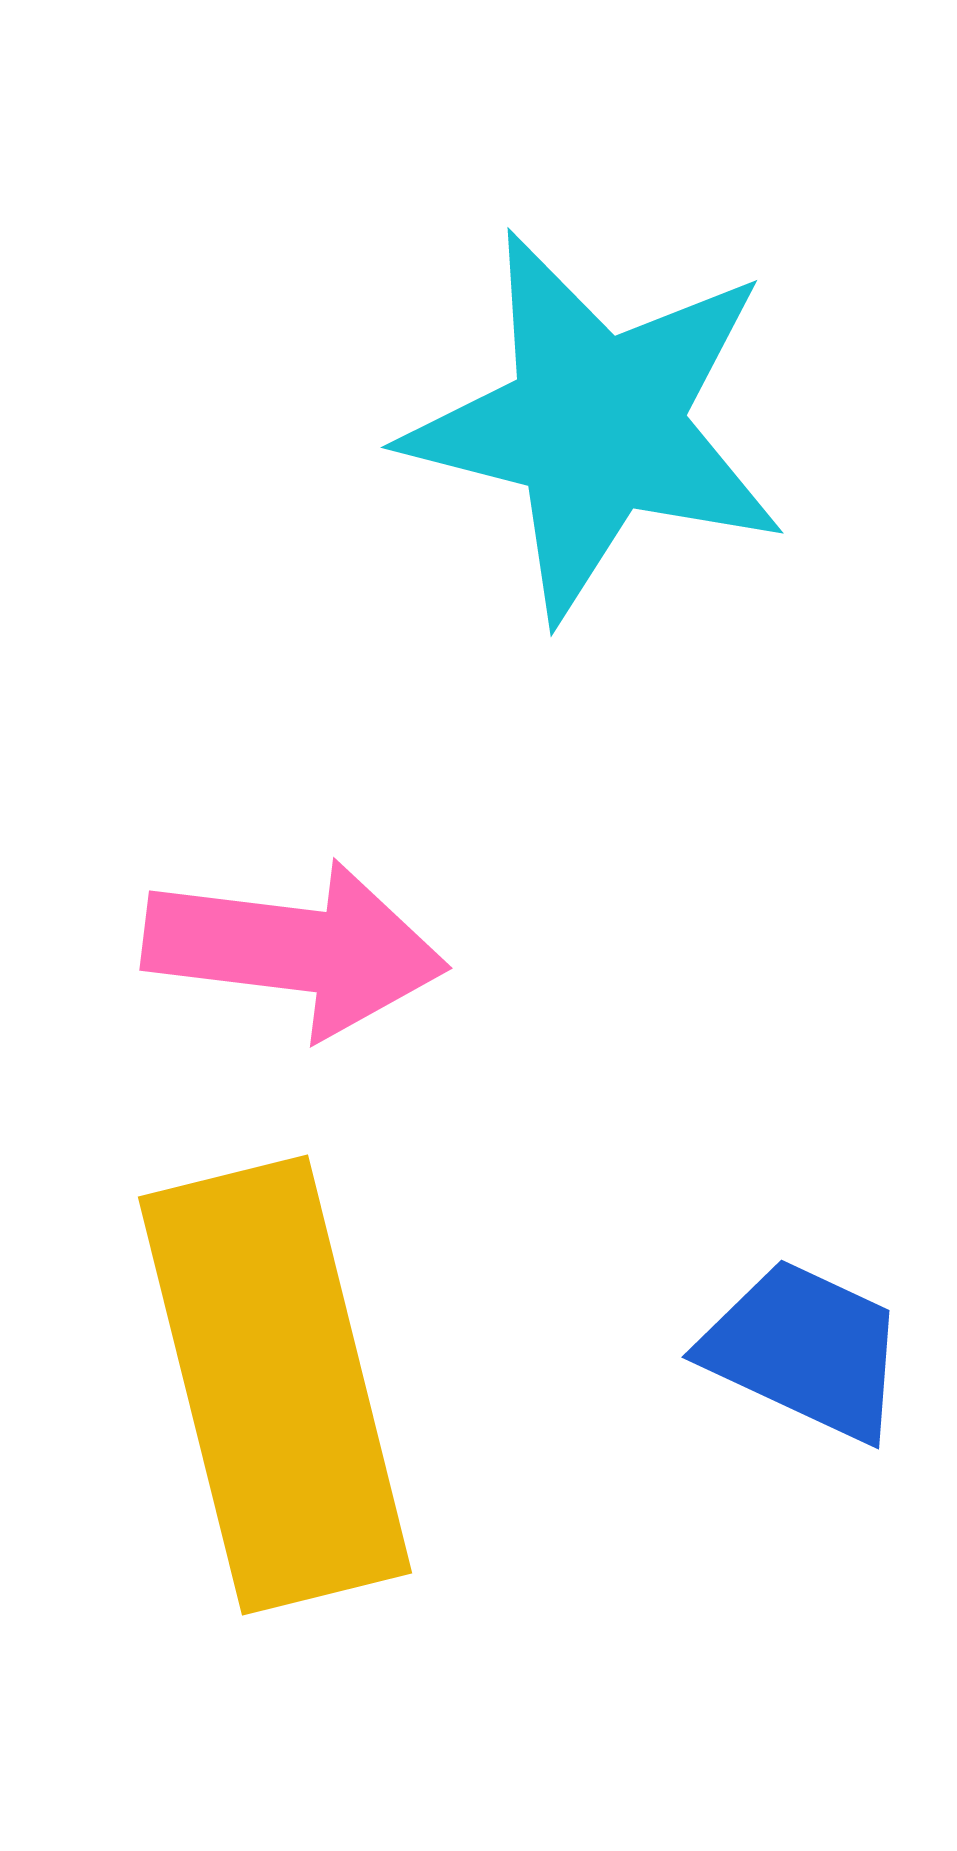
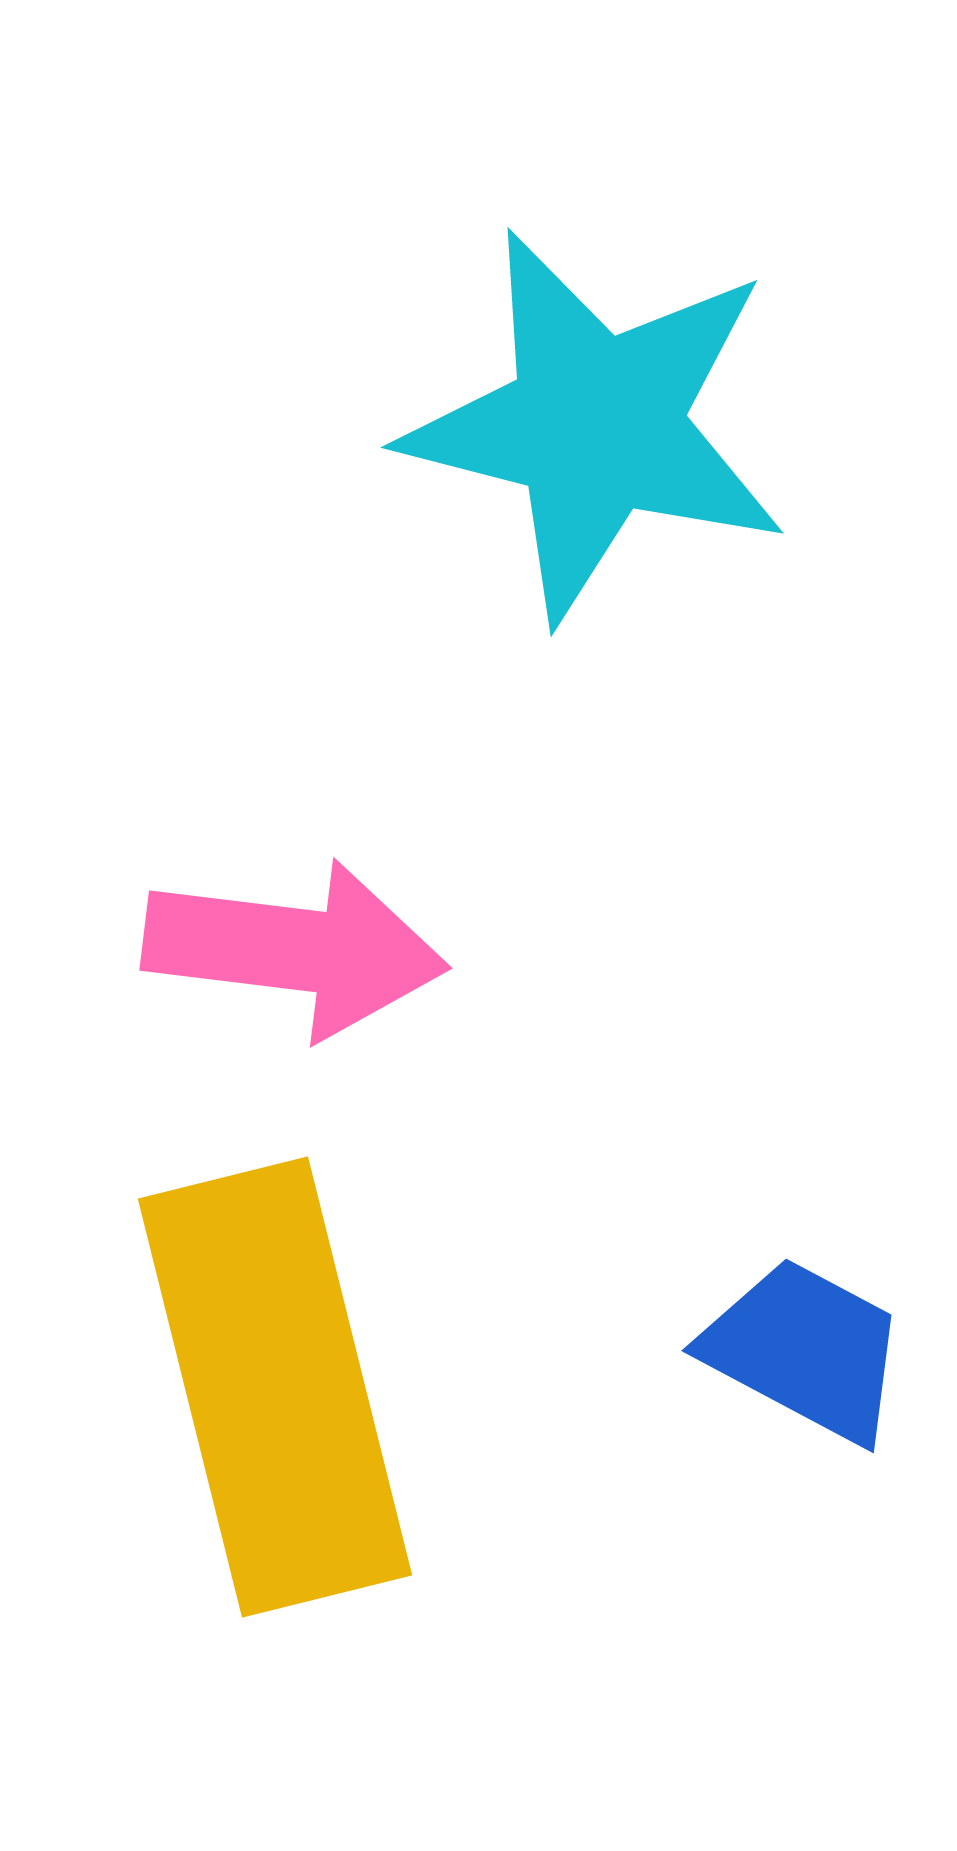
blue trapezoid: rotated 3 degrees clockwise
yellow rectangle: moved 2 px down
